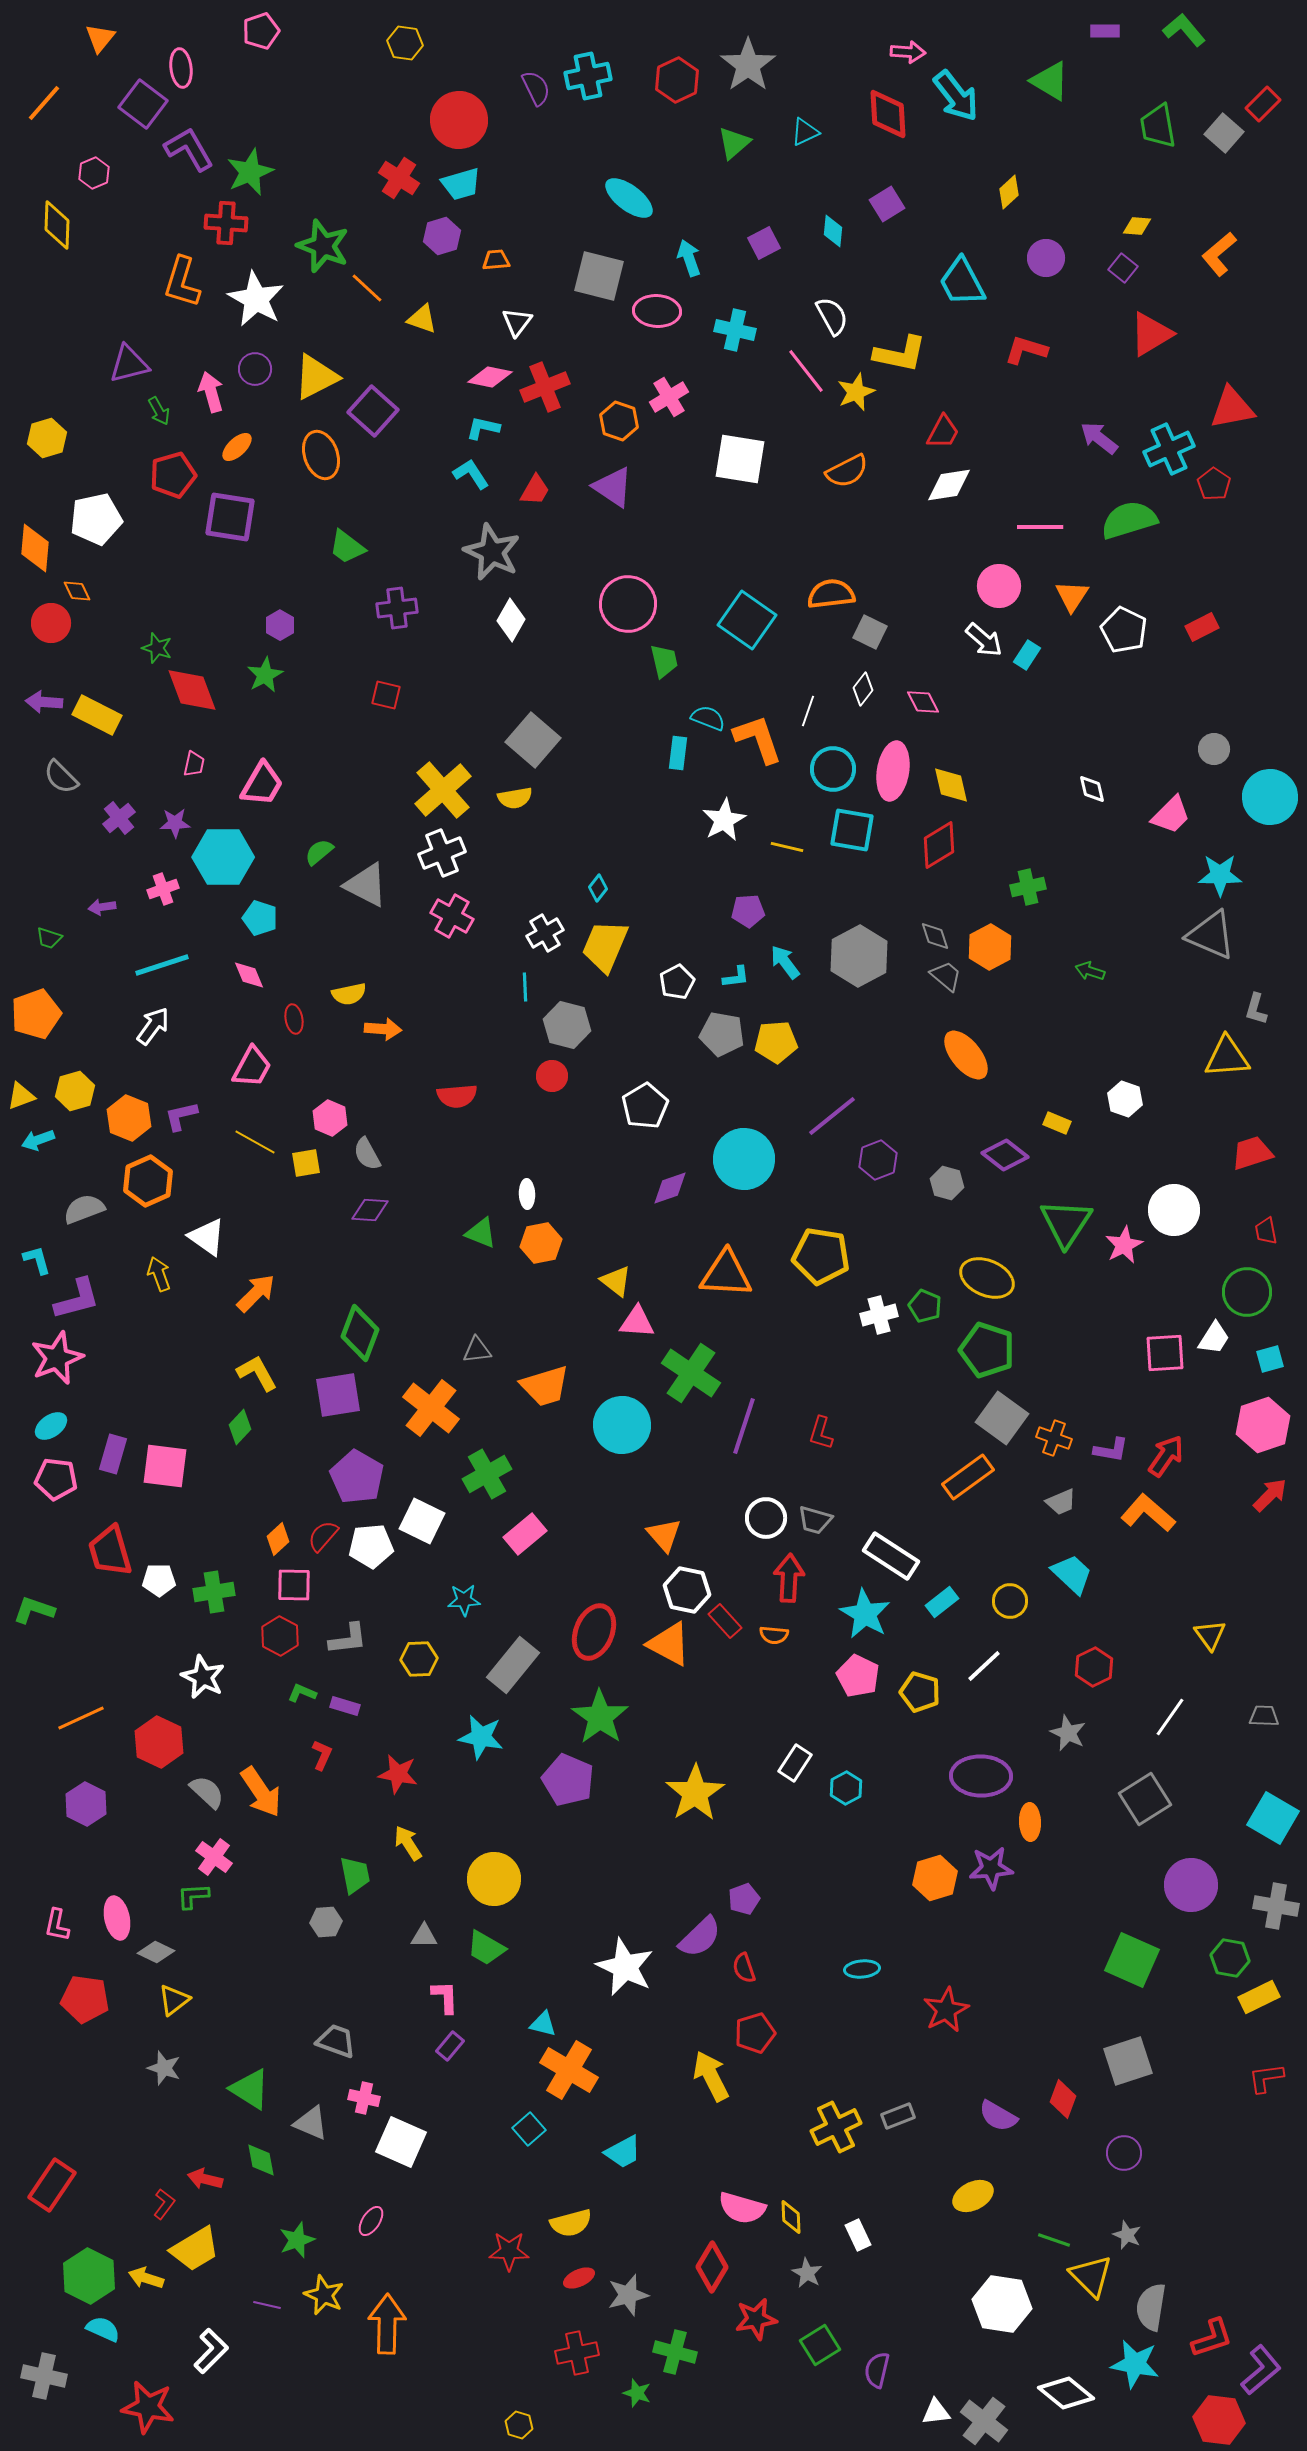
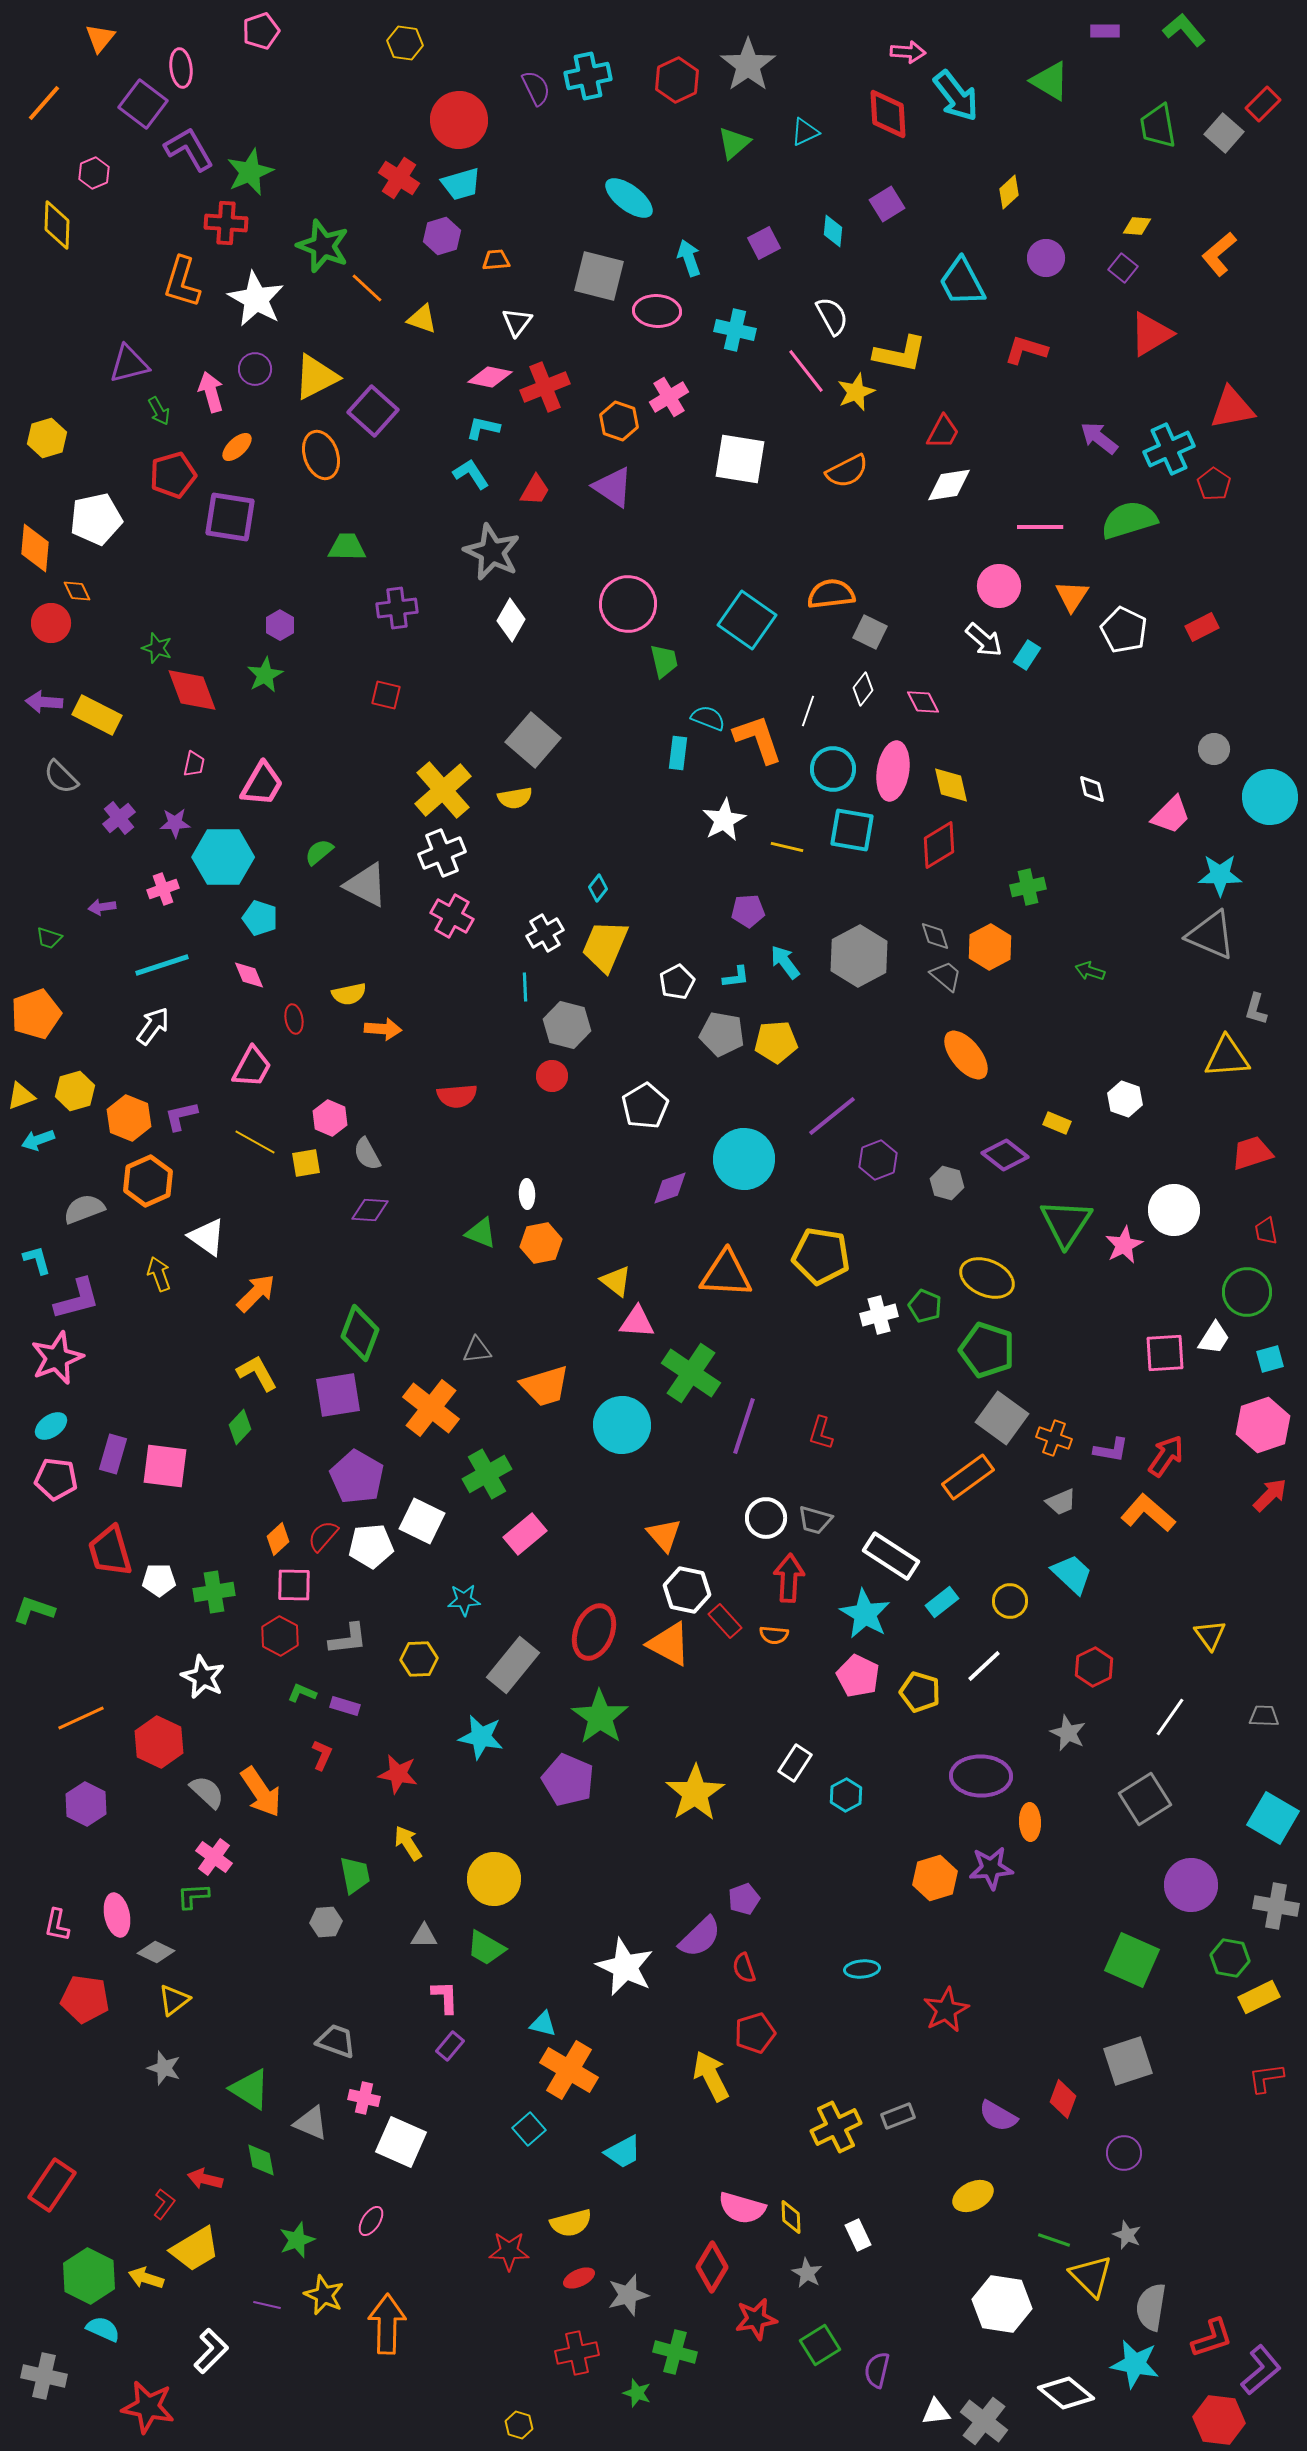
green trapezoid at (347, 547): rotated 144 degrees clockwise
cyan hexagon at (846, 1788): moved 7 px down
pink ellipse at (117, 1918): moved 3 px up
